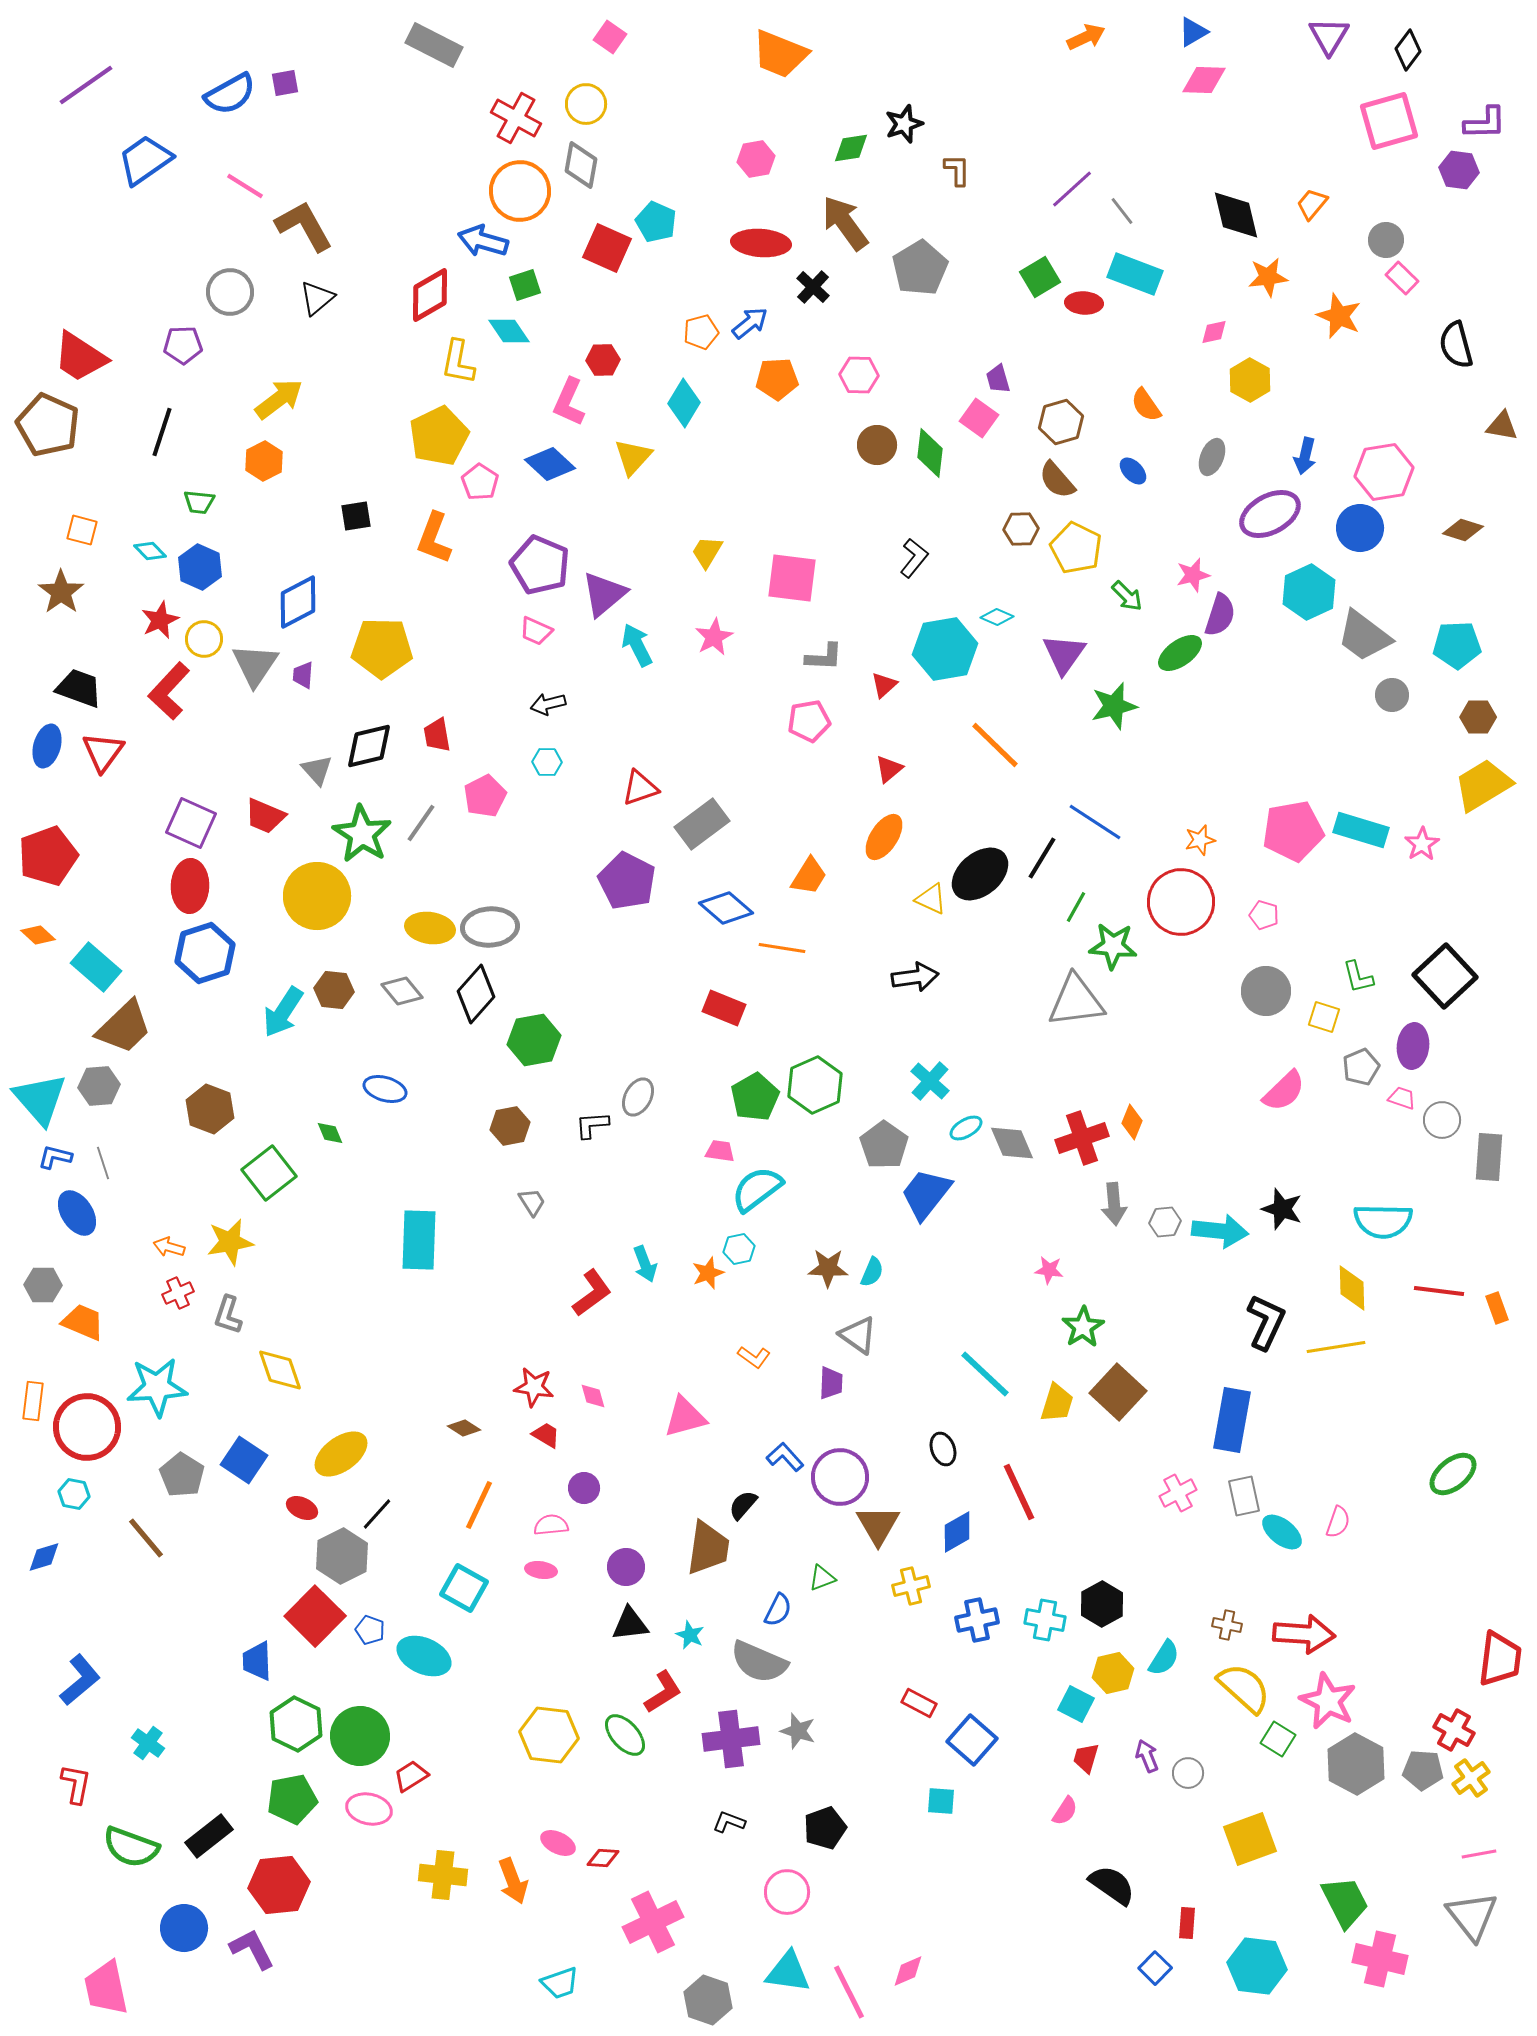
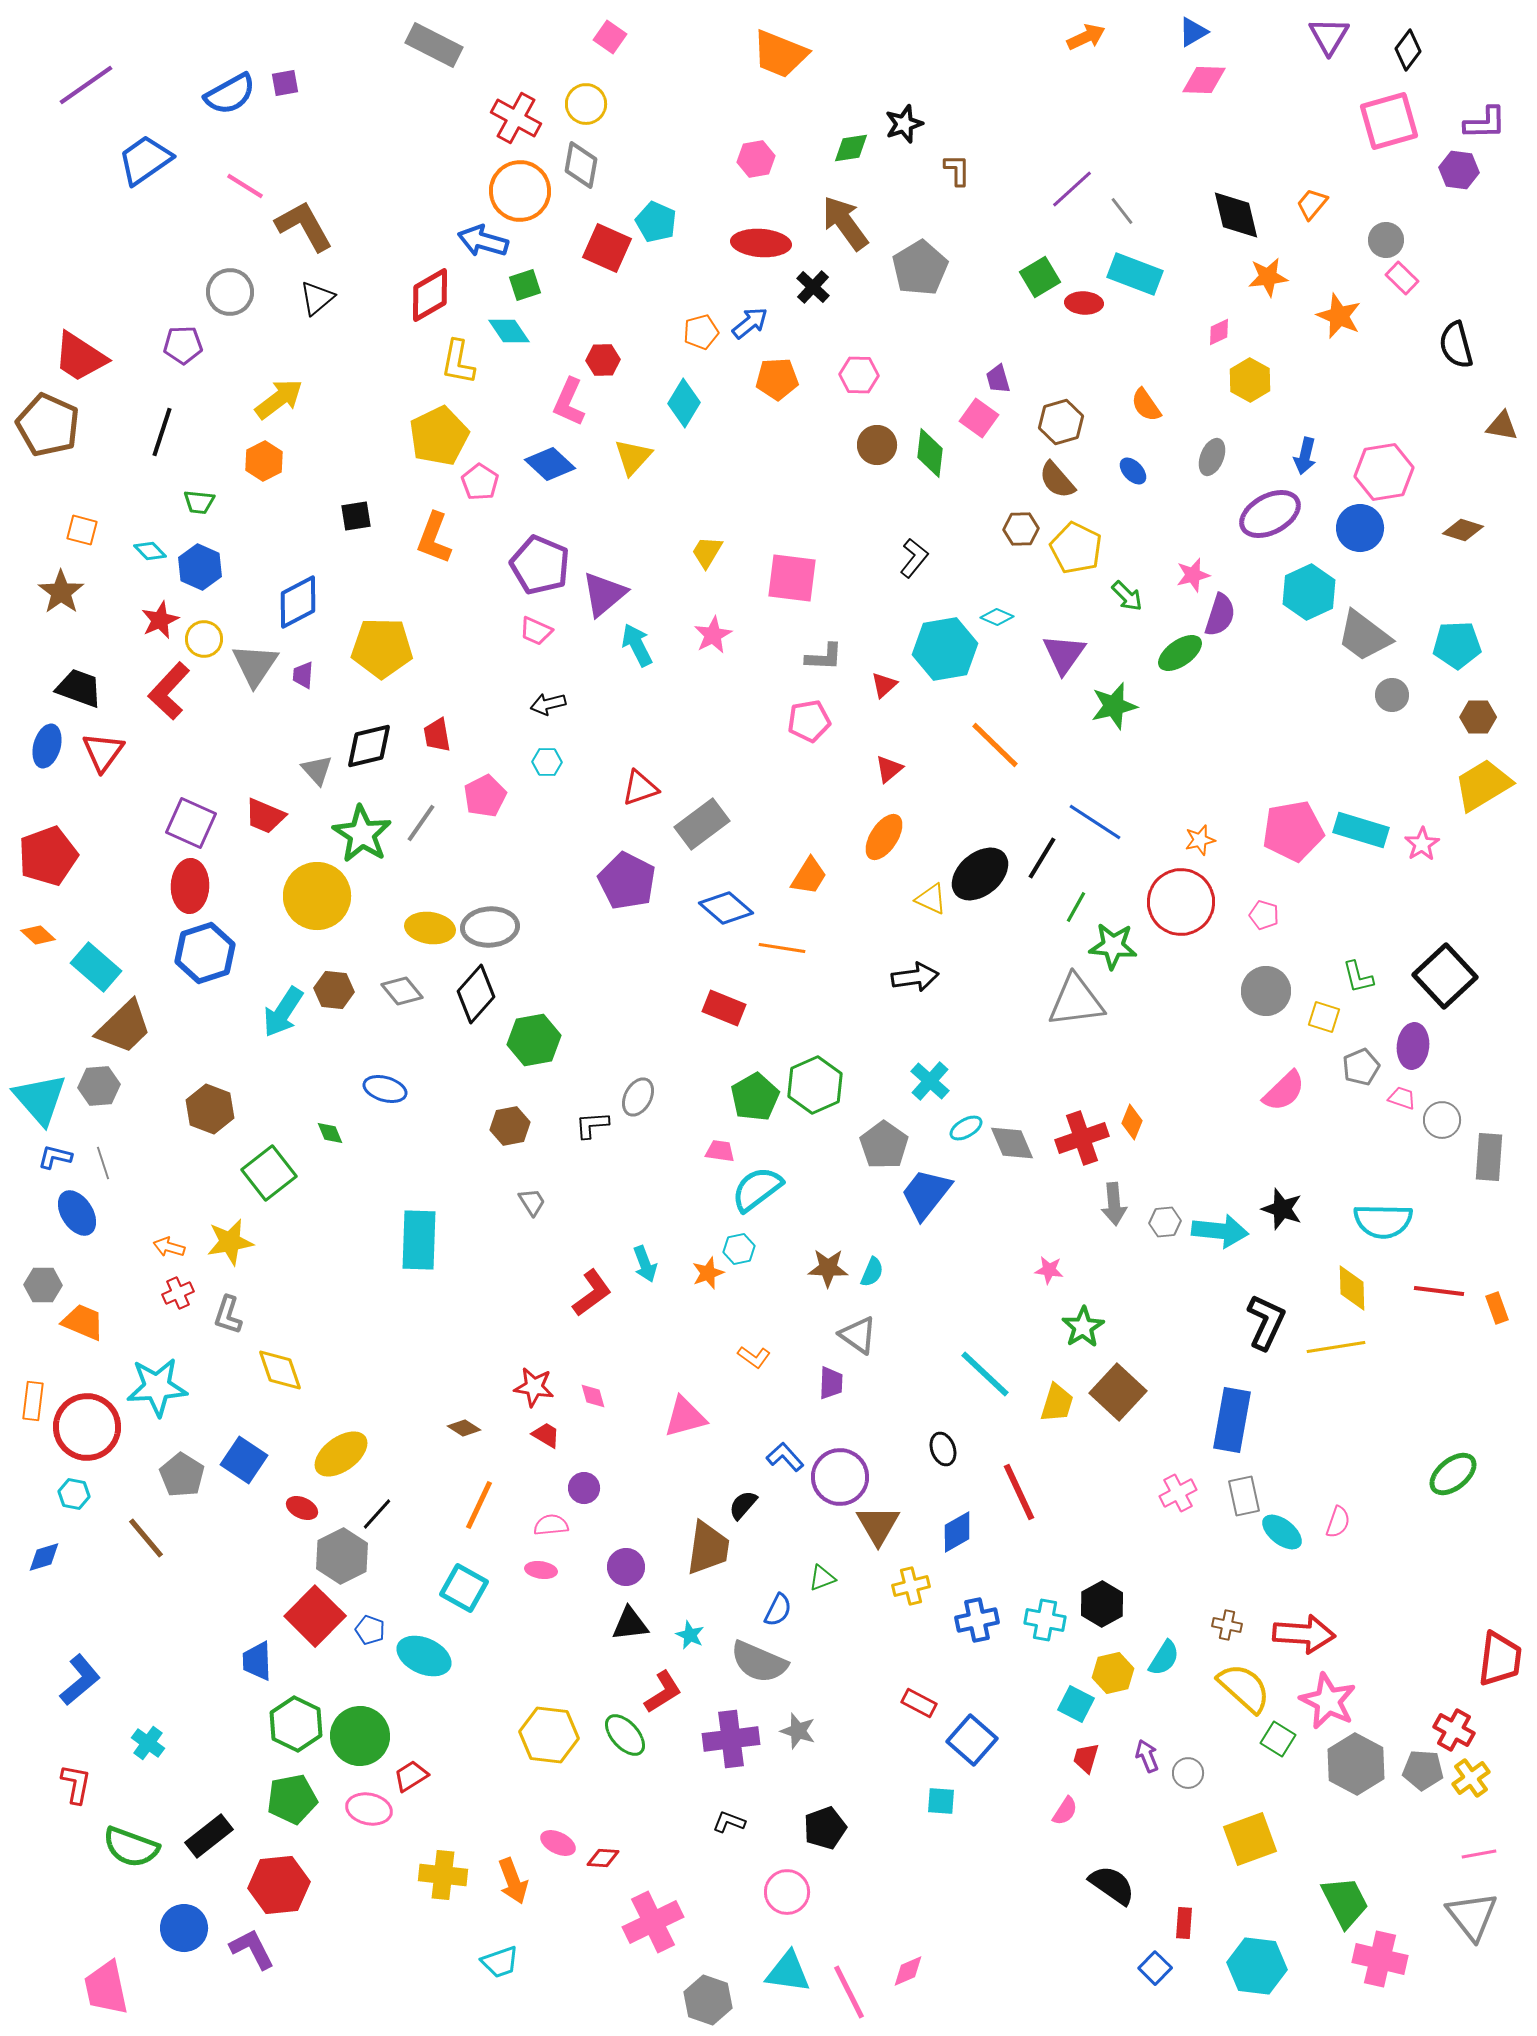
pink diamond at (1214, 332): moved 5 px right; rotated 12 degrees counterclockwise
pink star at (714, 637): moved 1 px left, 2 px up
red rectangle at (1187, 1923): moved 3 px left
cyan trapezoid at (560, 1983): moved 60 px left, 21 px up
